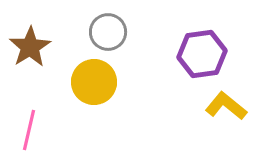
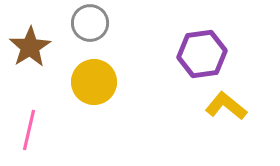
gray circle: moved 18 px left, 9 px up
